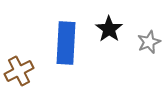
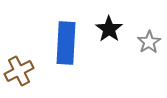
gray star: rotated 10 degrees counterclockwise
